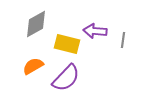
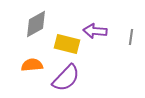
gray line: moved 8 px right, 3 px up
orange semicircle: moved 1 px left, 1 px up; rotated 25 degrees clockwise
